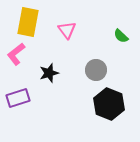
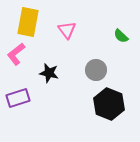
black star: rotated 30 degrees clockwise
